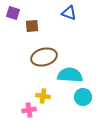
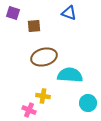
brown square: moved 2 px right
cyan circle: moved 5 px right, 6 px down
pink cross: rotated 32 degrees clockwise
